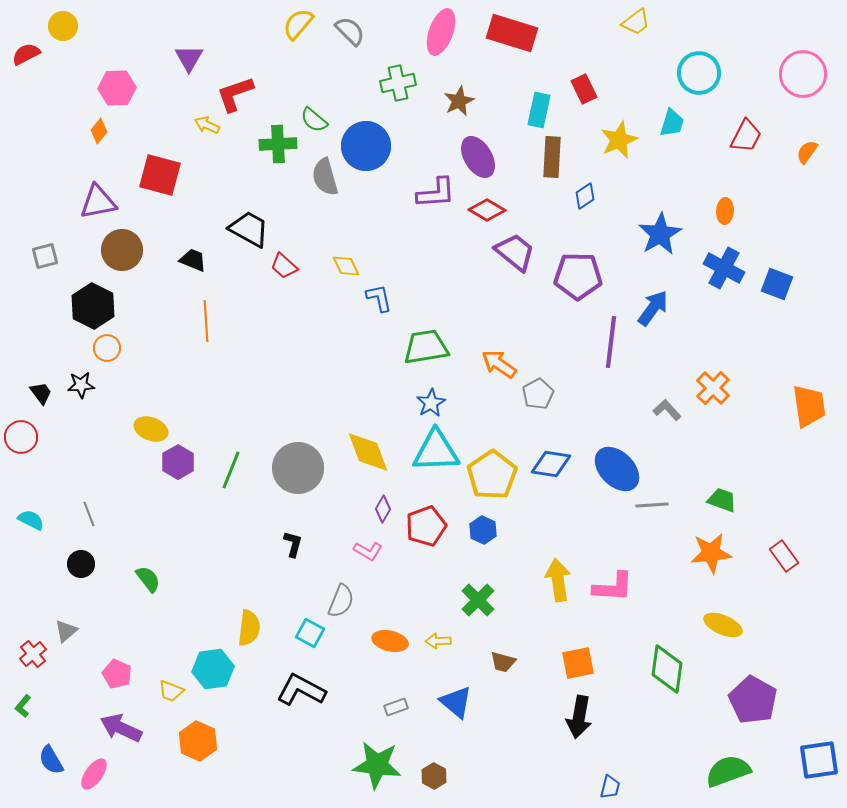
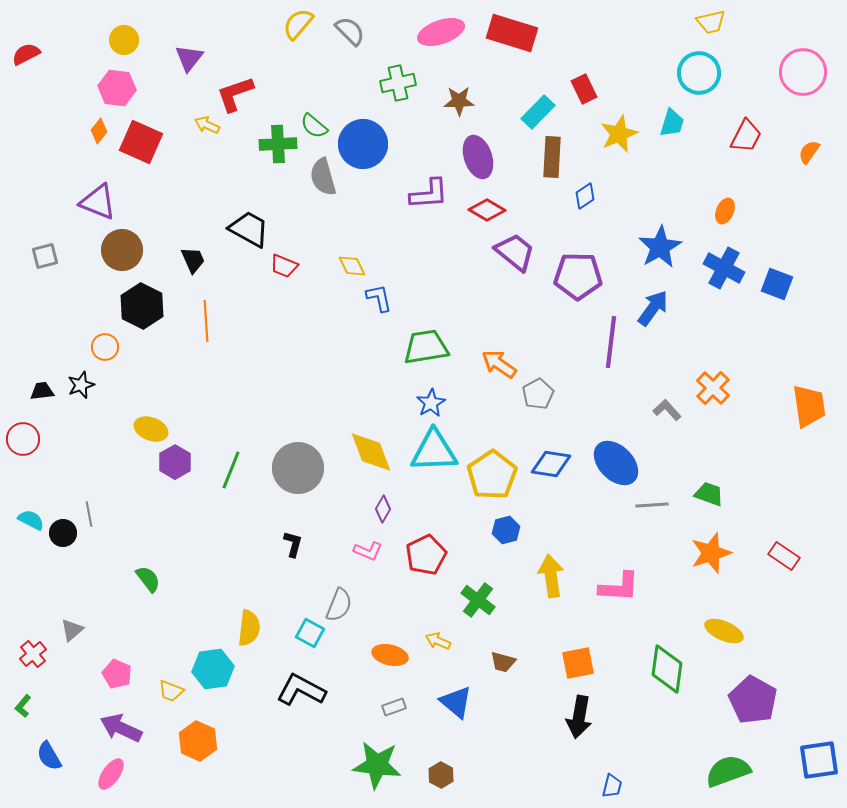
yellow trapezoid at (636, 22): moved 75 px right; rotated 24 degrees clockwise
yellow circle at (63, 26): moved 61 px right, 14 px down
pink ellipse at (441, 32): rotated 51 degrees clockwise
purple triangle at (189, 58): rotated 8 degrees clockwise
pink circle at (803, 74): moved 2 px up
pink hexagon at (117, 88): rotated 9 degrees clockwise
brown star at (459, 101): rotated 24 degrees clockwise
cyan rectangle at (539, 110): moved 1 px left, 2 px down; rotated 32 degrees clockwise
green semicircle at (314, 120): moved 6 px down
yellow star at (619, 140): moved 6 px up
blue circle at (366, 146): moved 3 px left, 2 px up
orange semicircle at (807, 152): moved 2 px right
purple ellipse at (478, 157): rotated 12 degrees clockwise
red square at (160, 175): moved 19 px left, 33 px up; rotated 9 degrees clockwise
gray semicircle at (325, 177): moved 2 px left
purple L-shape at (436, 193): moved 7 px left, 1 px down
purple triangle at (98, 202): rotated 33 degrees clockwise
orange ellipse at (725, 211): rotated 20 degrees clockwise
blue star at (660, 234): moved 13 px down
black trapezoid at (193, 260): rotated 44 degrees clockwise
red trapezoid at (284, 266): rotated 20 degrees counterclockwise
yellow diamond at (346, 266): moved 6 px right
black hexagon at (93, 306): moved 49 px right
orange circle at (107, 348): moved 2 px left, 1 px up
black star at (81, 385): rotated 16 degrees counterclockwise
black trapezoid at (41, 393): moved 1 px right, 2 px up; rotated 60 degrees counterclockwise
red circle at (21, 437): moved 2 px right, 2 px down
cyan triangle at (436, 451): moved 2 px left
yellow diamond at (368, 452): moved 3 px right
purple hexagon at (178, 462): moved 3 px left
blue ellipse at (617, 469): moved 1 px left, 6 px up
green trapezoid at (722, 500): moved 13 px left, 6 px up
gray line at (89, 514): rotated 10 degrees clockwise
red pentagon at (426, 526): moved 29 px down; rotated 6 degrees counterclockwise
blue hexagon at (483, 530): moved 23 px right; rotated 20 degrees clockwise
pink L-shape at (368, 551): rotated 8 degrees counterclockwise
orange star at (711, 553): rotated 12 degrees counterclockwise
red rectangle at (784, 556): rotated 20 degrees counterclockwise
black circle at (81, 564): moved 18 px left, 31 px up
yellow arrow at (558, 580): moved 7 px left, 4 px up
pink L-shape at (613, 587): moved 6 px right
green cross at (478, 600): rotated 8 degrees counterclockwise
gray semicircle at (341, 601): moved 2 px left, 4 px down
yellow ellipse at (723, 625): moved 1 px right, 6 px down
gray triangle at (66, 631): moved 6 px right, 1 px up
orange ellipse at (390, 641): moved 14 px down
yellow arrow at (438, 641): rotated 25 degrees clockwise
gray rectangle at (396, 707): moved 2 px left
blue semicircle at (51, 760): moved 2 px left, 4 px up
pink ellipse at (94, 774): moved 17 px right
brown hexagon at (434, 776): moved 7 px right, 1 px up
blue trapezoid at (610, 787): moved 2 px right, 1 px up
